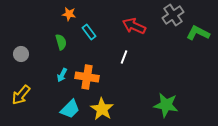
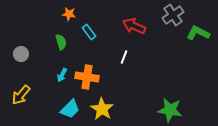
green star: moved 4 px right, 5 px down
